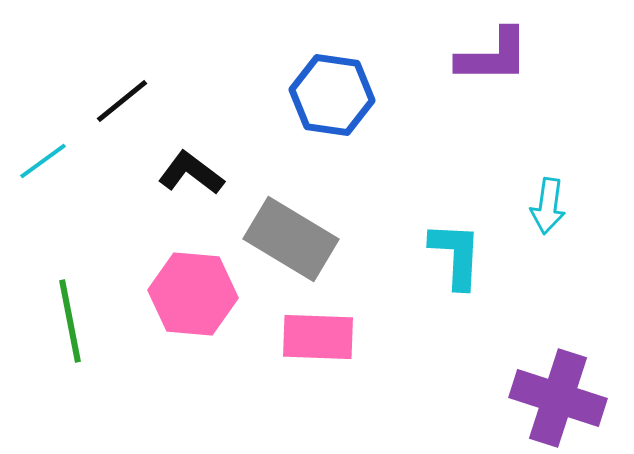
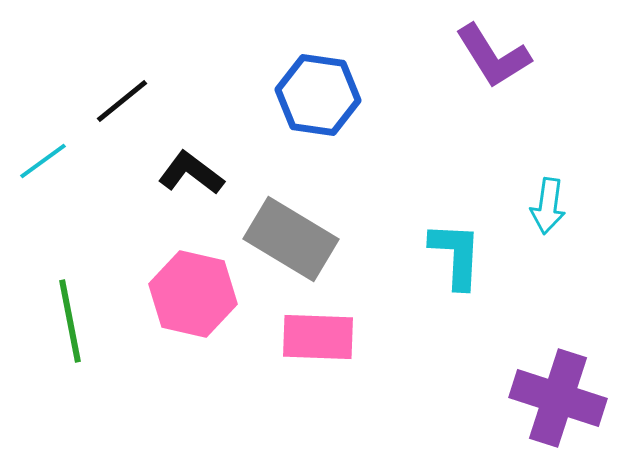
purple L-shape: rotated 58 degrees clockwise
blue hexagon: moved 14 px left
pink hexagon: rotated 8 degrees clockwise
